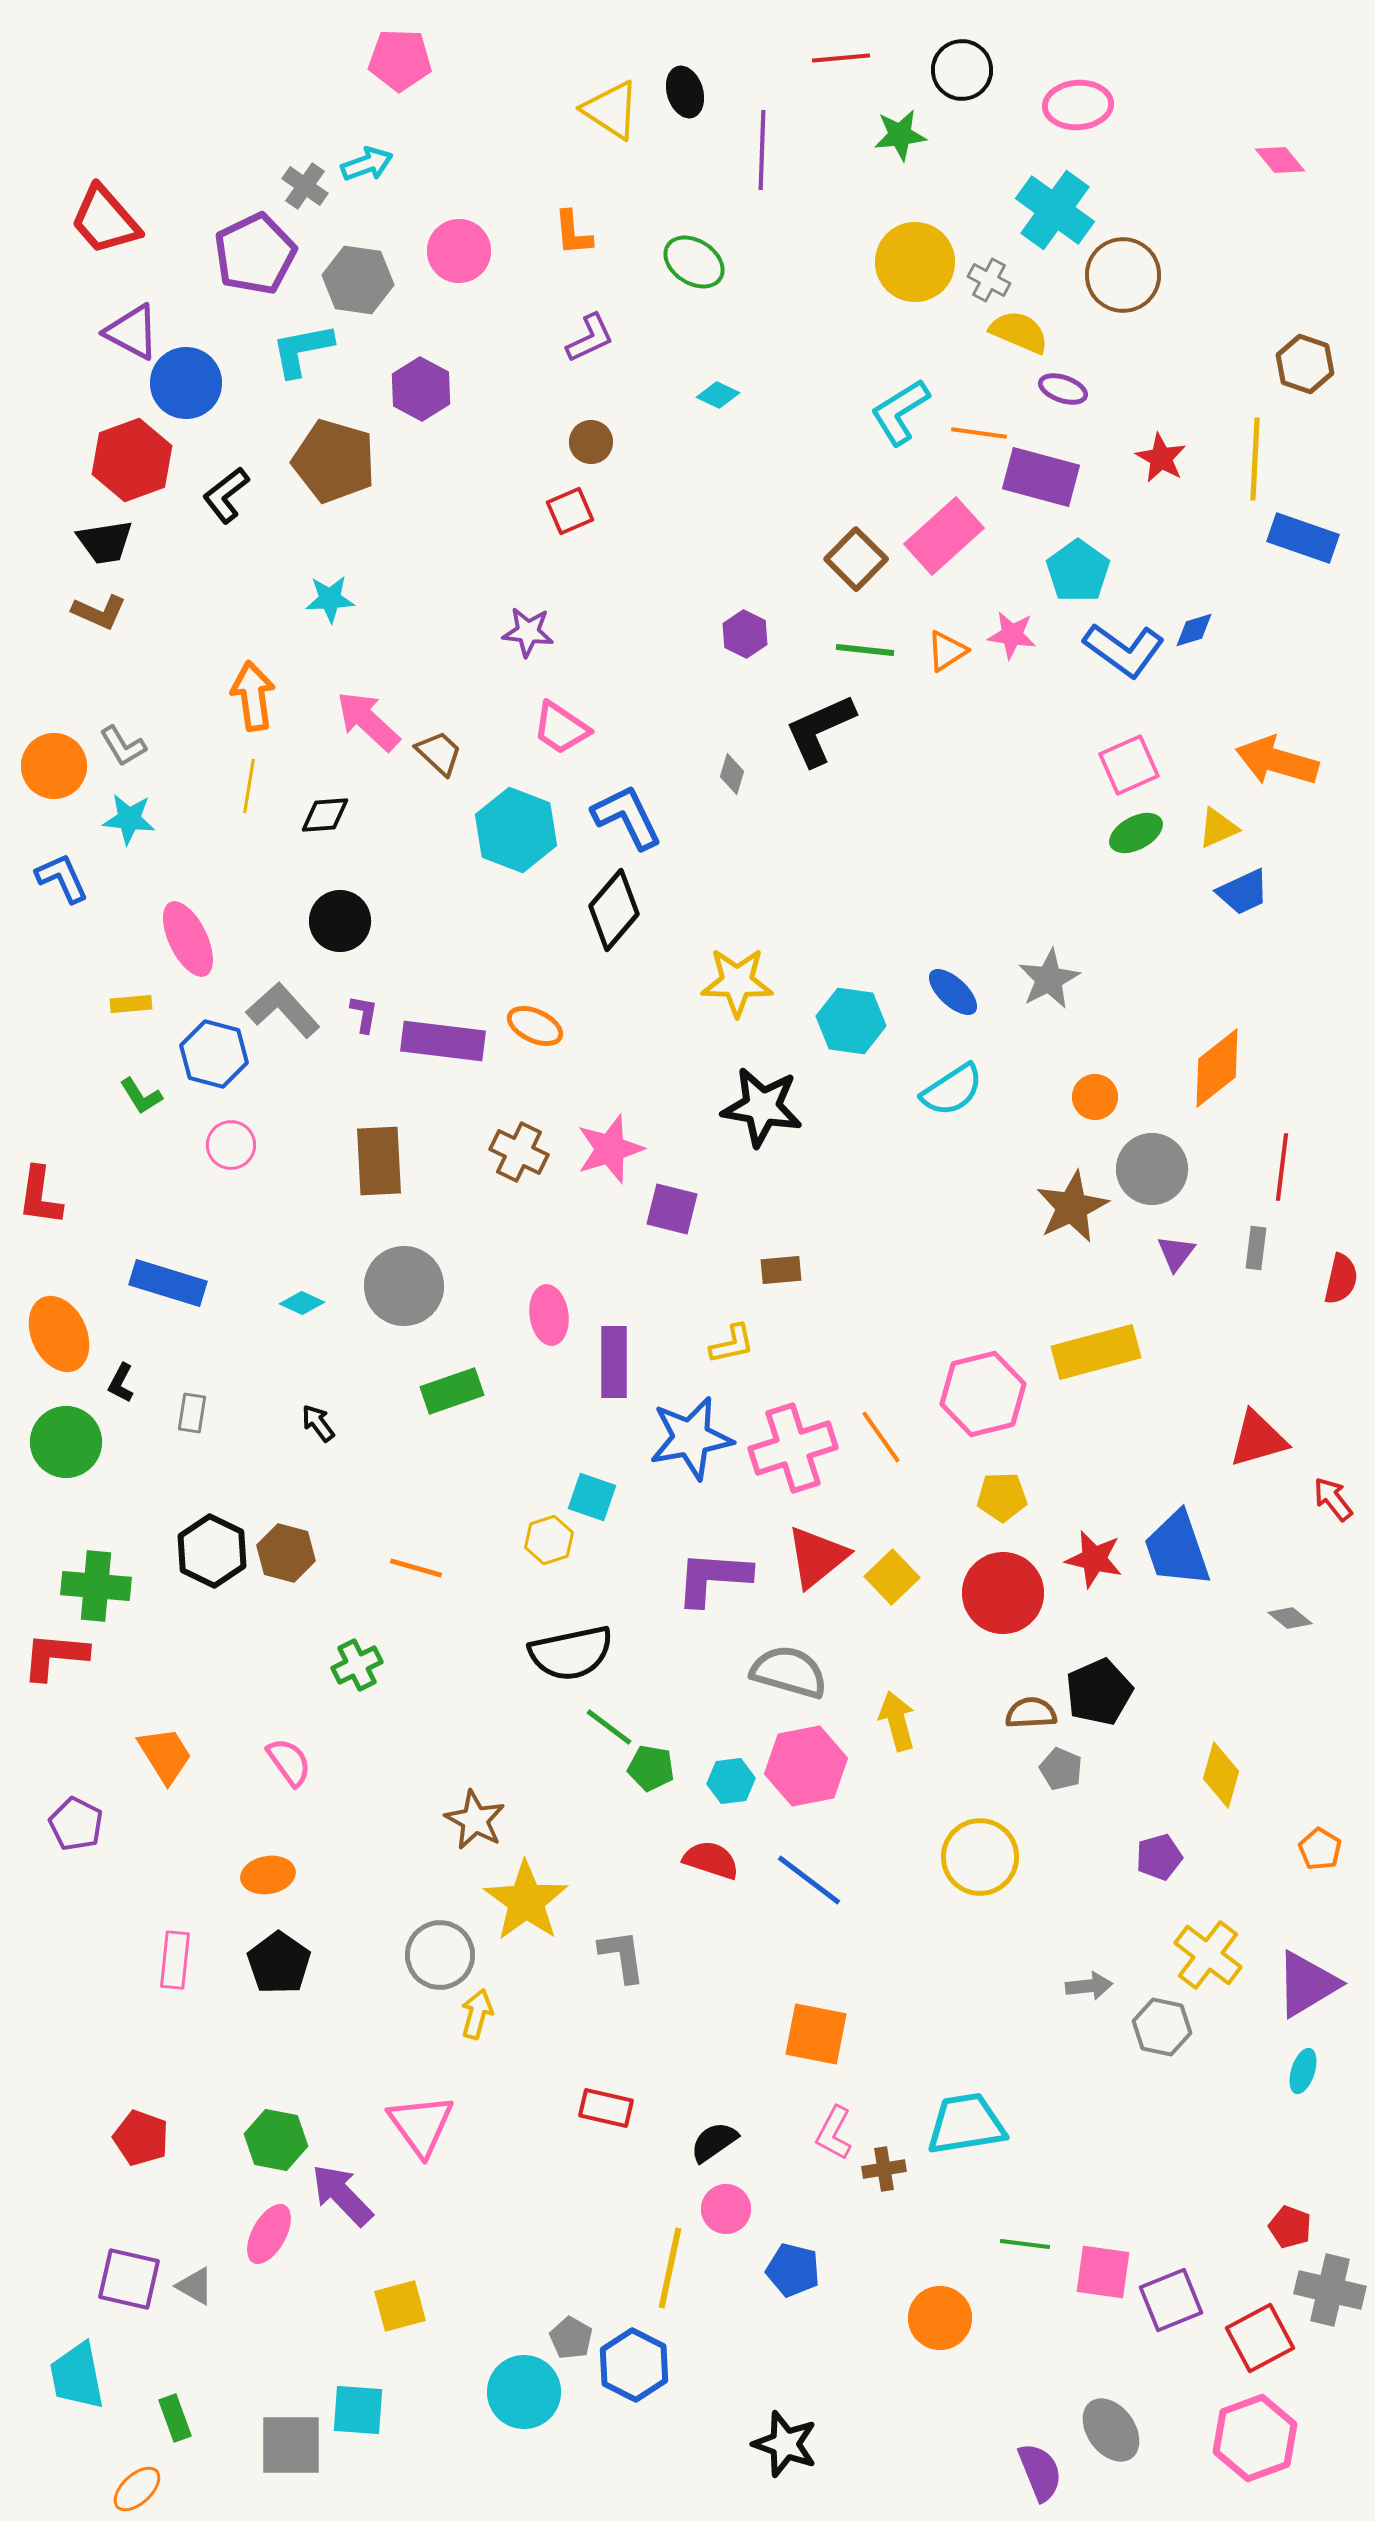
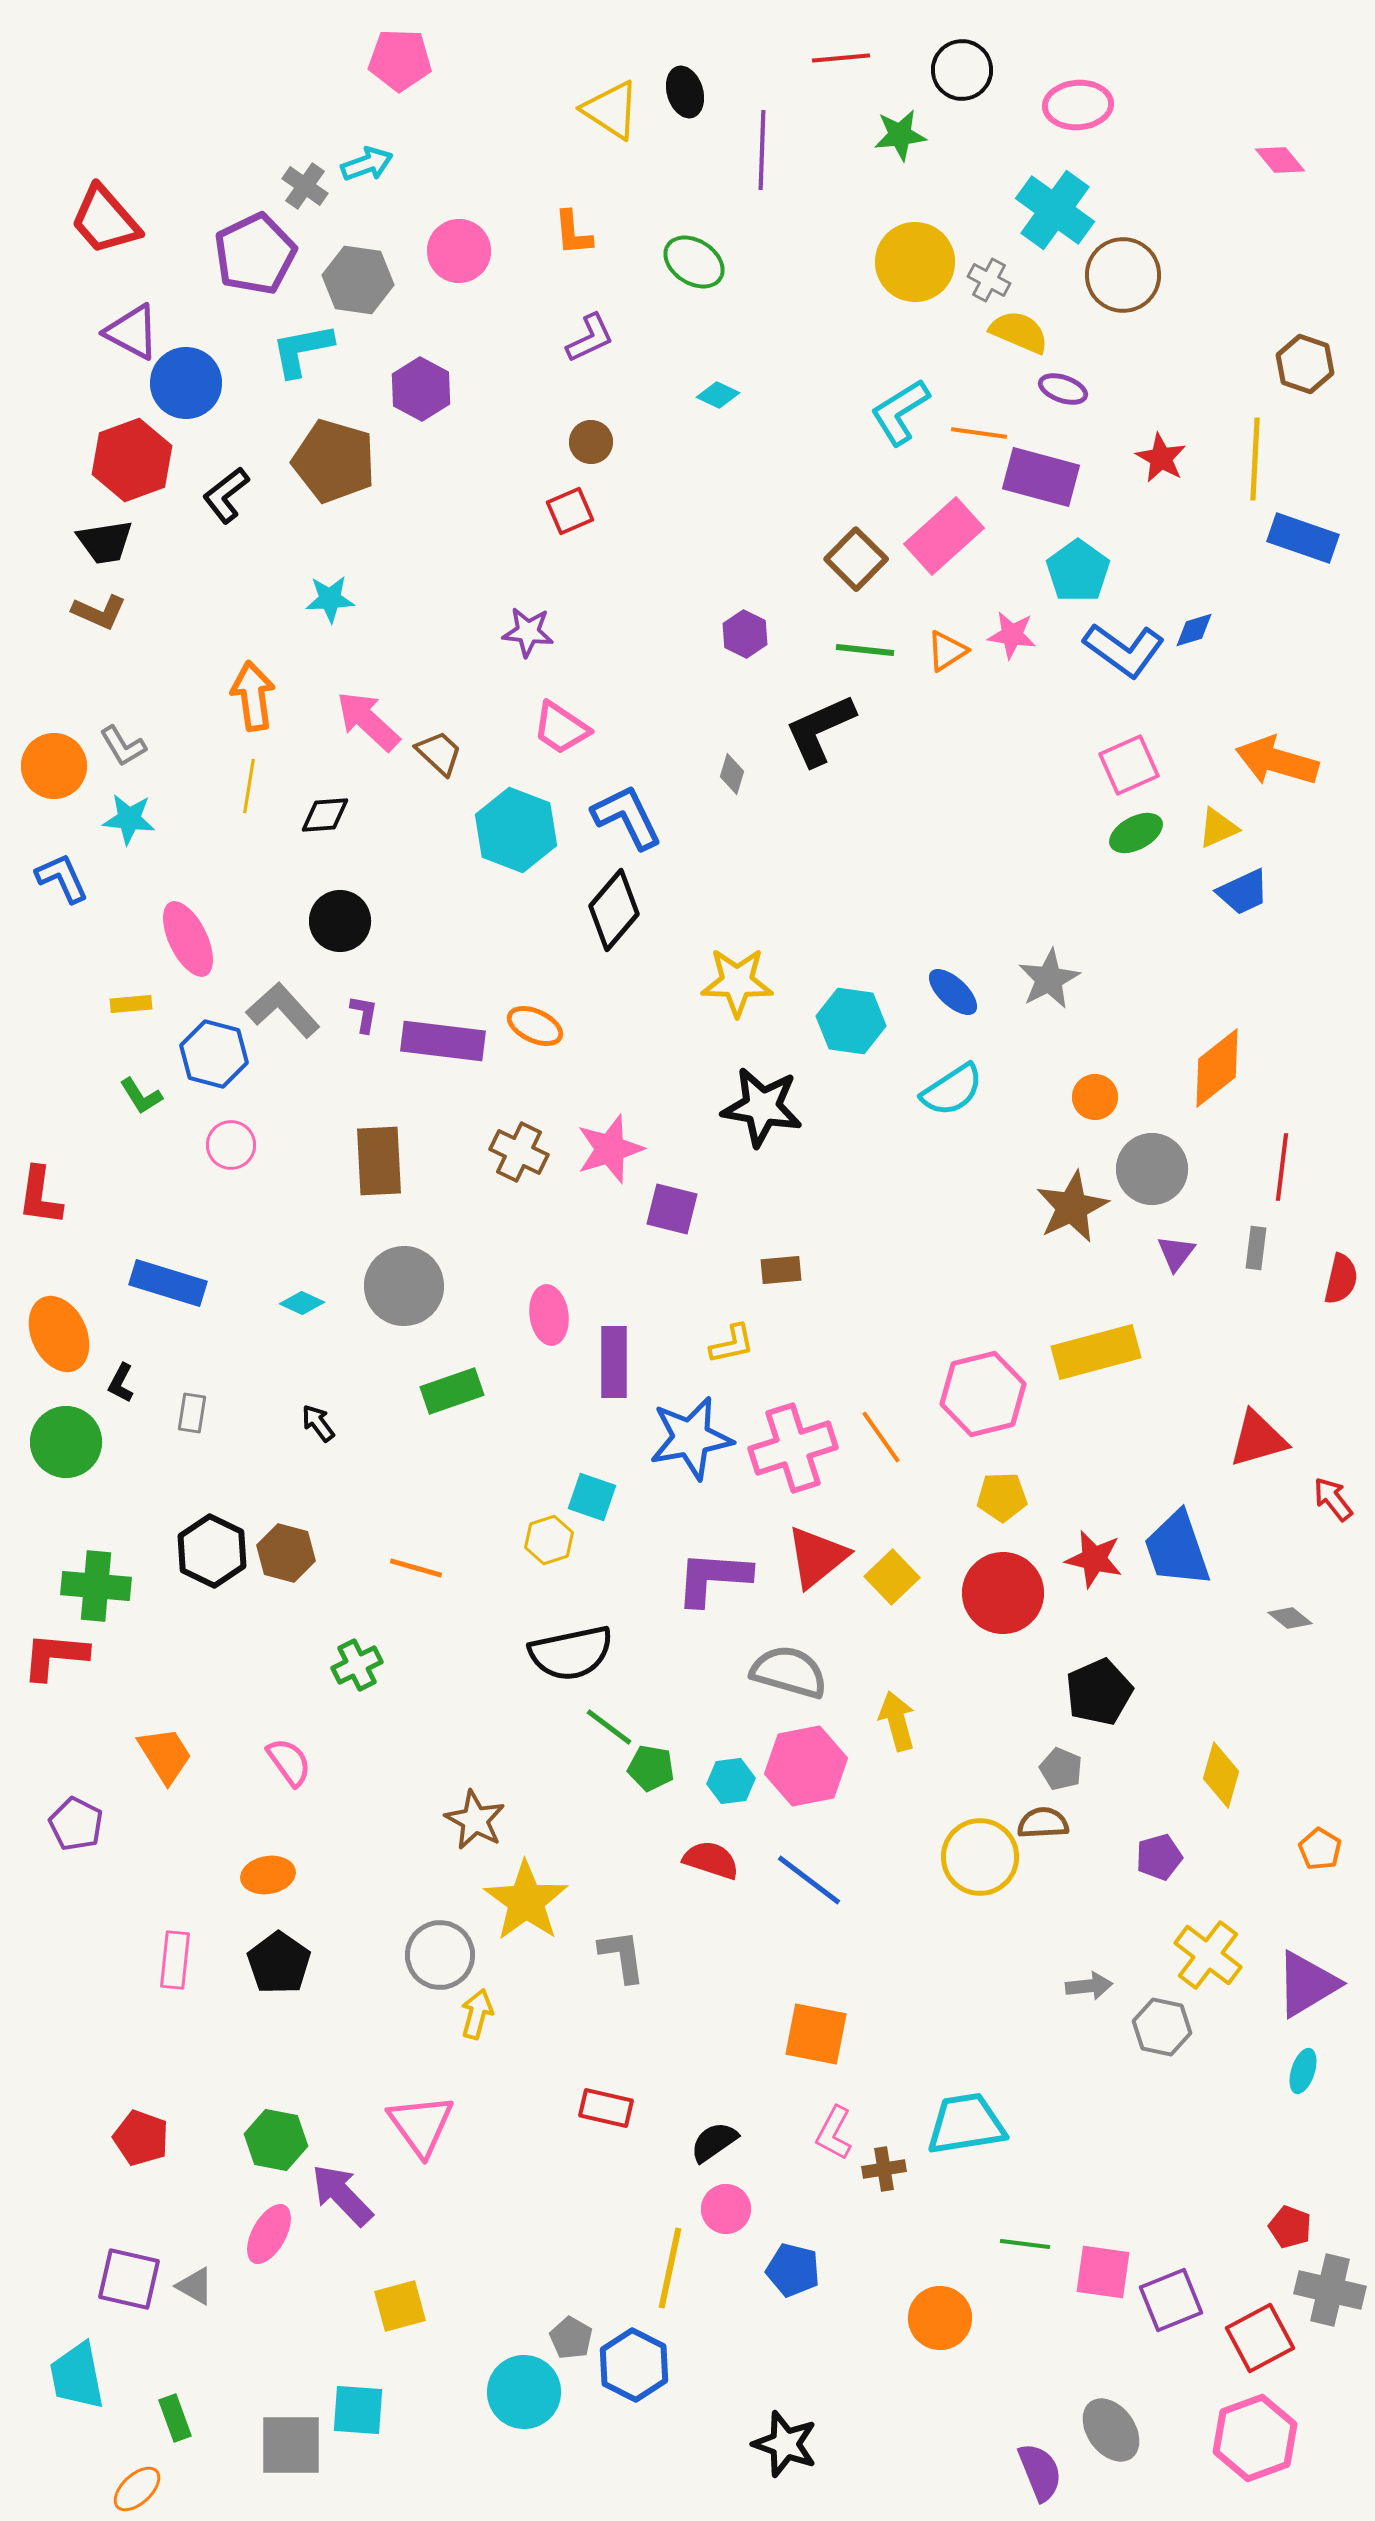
brown semicircle at (1031, 1713): moved 12 px right, 110 px down
